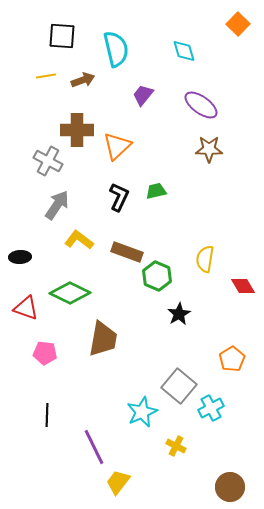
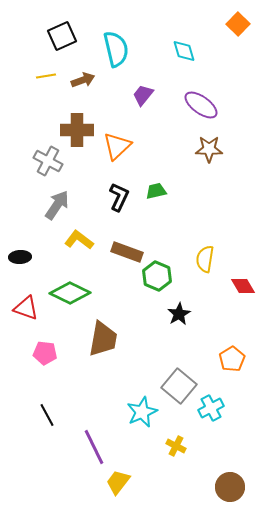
black square: rotated 28 degrees counterclockwise
black line: rotated 30 degrees counterclockwise
